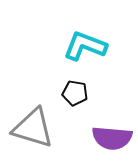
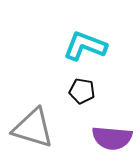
black pentagon: moved 7 px right, 2 px up
